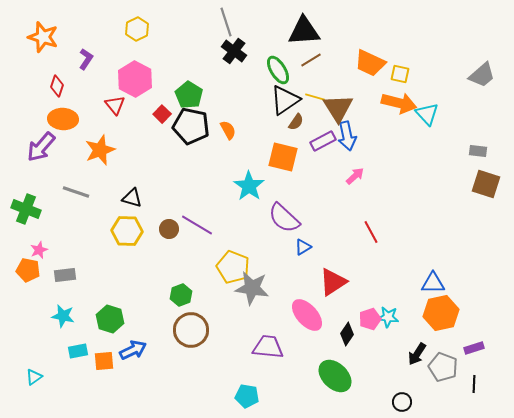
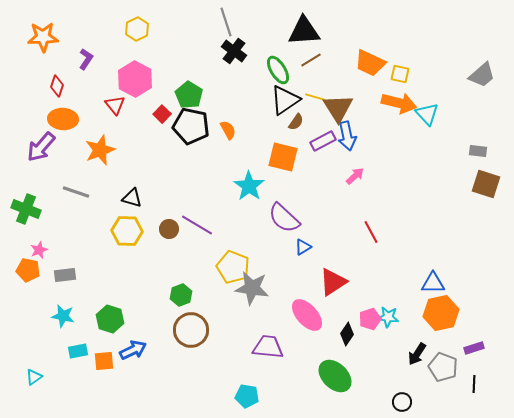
orange star at (43, 37): rotated 20 degrees counterclockwise
